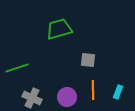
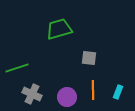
gray square: moved 1 px right, 2 px up
gray cross: moved 4 px up
